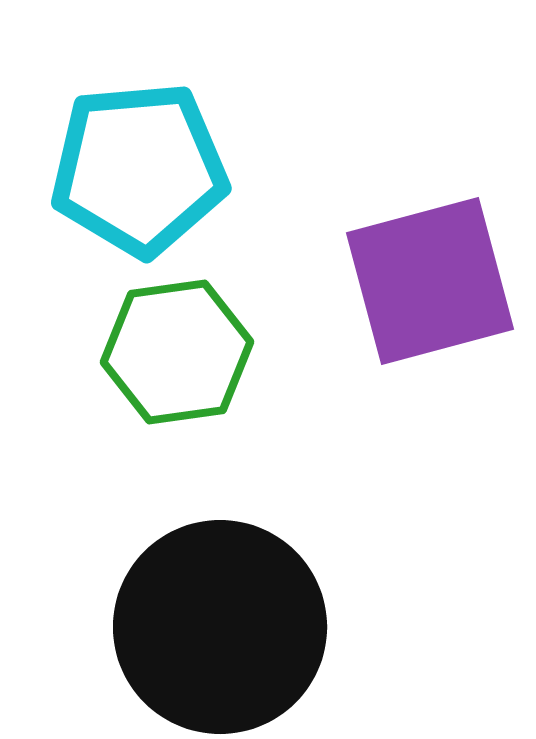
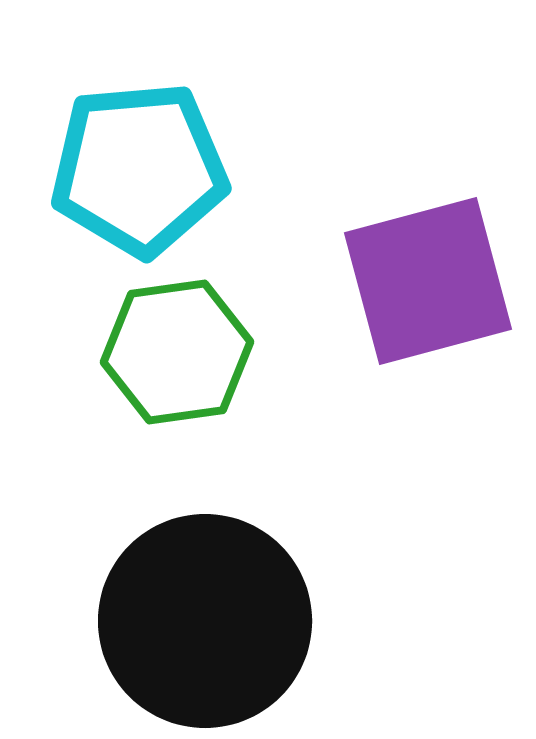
purple square: moved 2 px left
black circle: moved 15 px left, 6 px up
